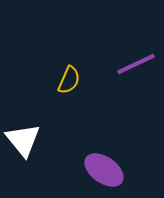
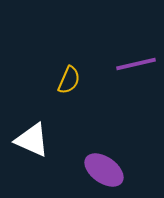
purple line: rotated 12 degrees clockwise
white triangle: moved 9 px right; rotated 27 degrees counterclockwise
